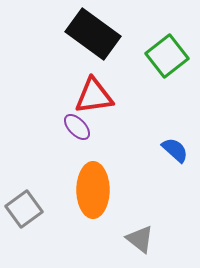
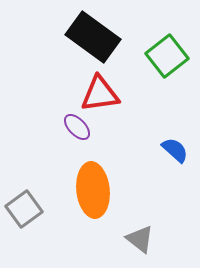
black rectangle: moved 3 px down
red triangle: moved 6 px right, 2 px up
orange ellipse: rotated 6 degrees counterclockwise
